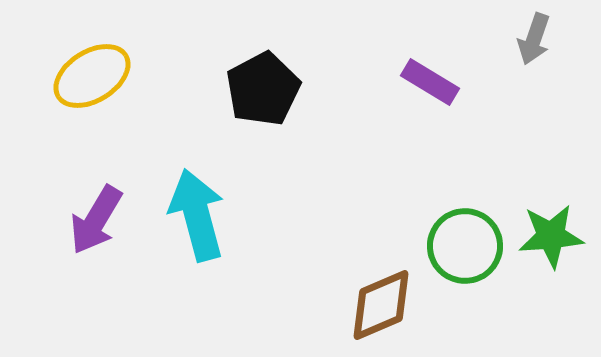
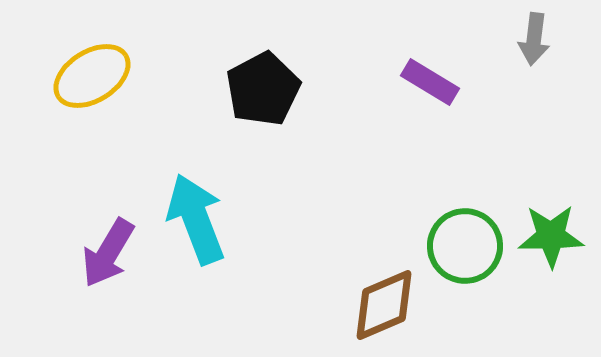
gray arrow: rotated 12 degrees counterclockwise
cyan arrow: moved 1 px left, 4 px down; rotated 6 degrees counterclockwise
purple arrow: moved 12 px right, 33 px down
green star: rotated 4 degrees clockwise
brown diamond: moved 3 px right
